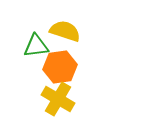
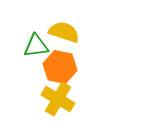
yellow semicircle: moved 1 px left, 1 px down
orange hexagon: rotated 20 degrees clockwise
